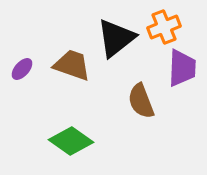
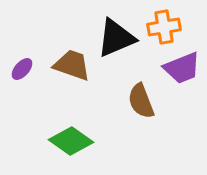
orange cross: rotated 12 degrees clockwise
black triangle: rotated 15 degrees clockwise
purple trapezoid: rotated 66 degrees clockwise
